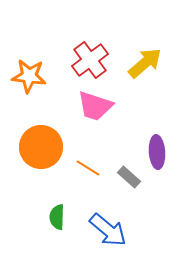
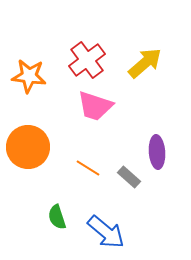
red cross: moved 3 px left
orange circle: moved 13 px left
green semicircle: rotated 20 degrees counterclockwise
blue arrow: moved 2 px left, 2 px down
